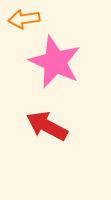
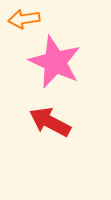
red arrow: moved 3 px right, 4 px up
